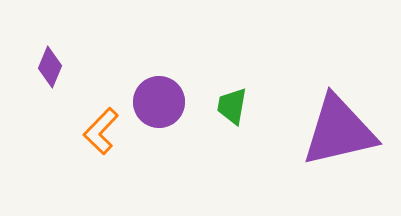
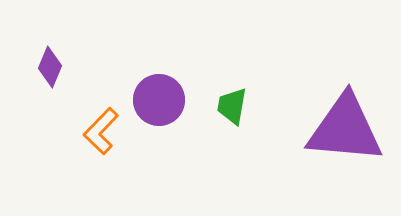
purple circle: moved 2 px up
purple triangle: moved 6 px right, 2 px up; rotated 18 degrees clockwise
